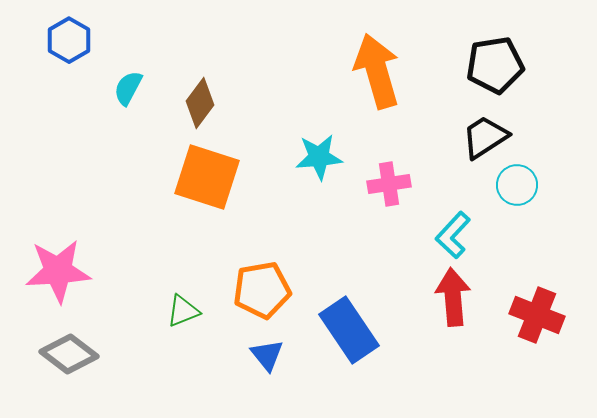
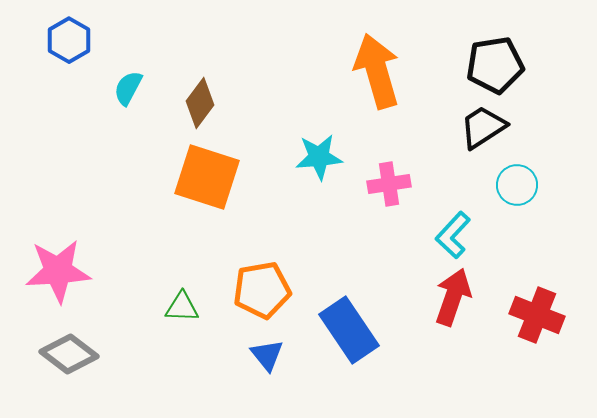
black trapezoid: moved 2 px left, 10 px up
red arrow: rotated 24 degrees clockwise
green triangle: moved 1 px left, 4 px up; rotated 24 degrees clockwise
